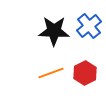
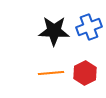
blue cross: moved 1 px down; rotated 20 degrees clockwise
orange line: rotated 15 degrees clockwise
